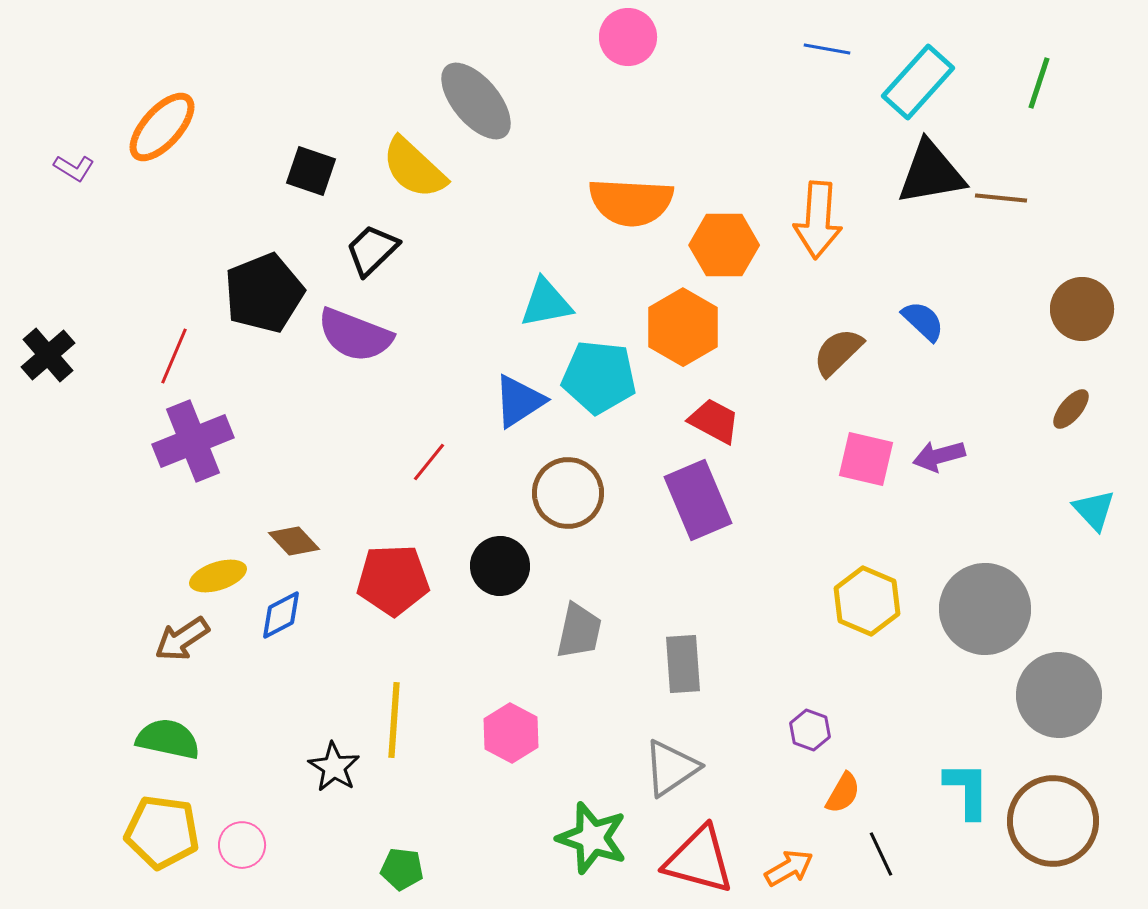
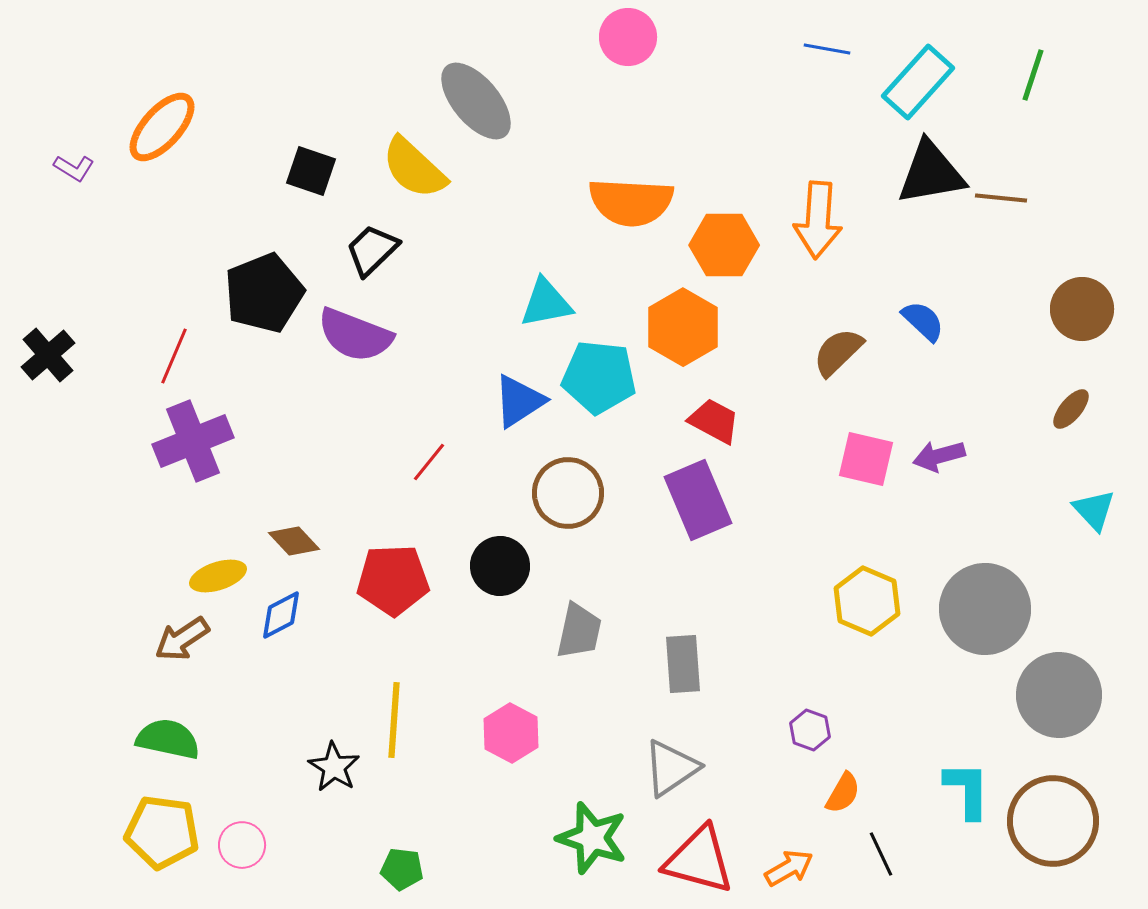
green line at (1039, 83): moved 6 px left, 8 px up
